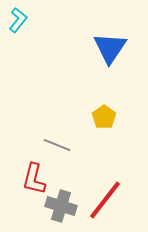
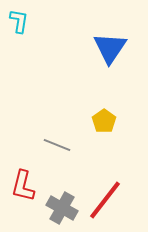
cyan L-shape: moved 1 px right, 1 px down; rotated 30 degrees counterclockwise
yellow pentagon: moved 4 px down
red L-shape: moved 11 px left, 7 px down
gray cross: moved 1 px right, 2 px down; rotated 12 degrees clockwise
